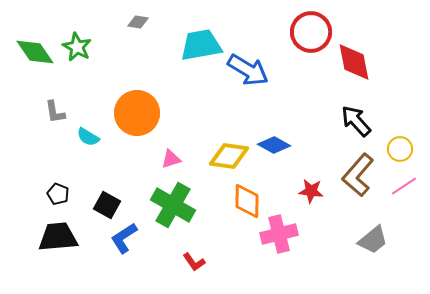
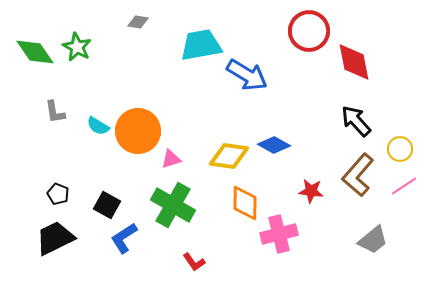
red circle: moved 2 px left, 1 px up
blue arrow: moved 1 px left, 5 px down
orange circle: moved 1 px right, 18 px down
cyan semicircle: moved 10 px right, 11 px up
orange diamond: moved 2 px left, 2 px down
black trapezoid: moved 3 px left, 1 px down; rotated 21 degrees counterclockwise
